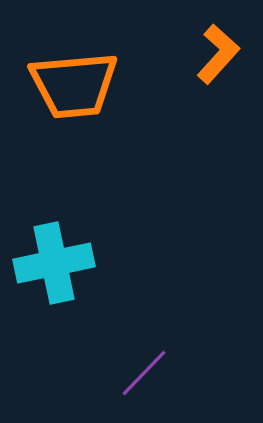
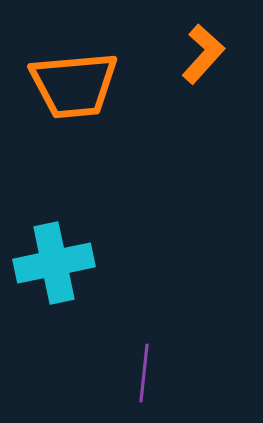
orange L-shape: moved 15 px left
purple line: rotated 38 degrees counterclockwise
